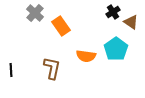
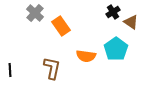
black line: moved 1 px left
